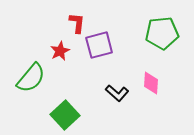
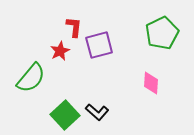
red L-shape: moved 3 px left, 4 px down
green pentagon: rotated 20 degrees counterclockwise
black L-shape: moved 20 px left, 19 px down
